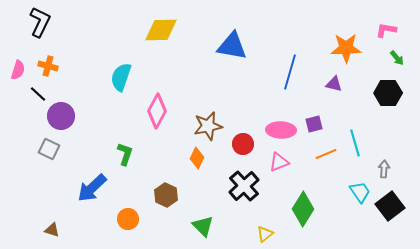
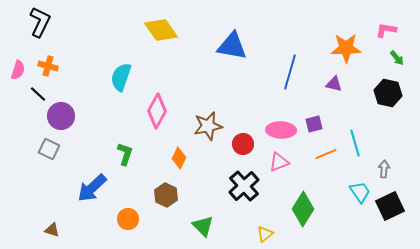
yellow diamond: rotated 56 degrees clockwise
black hexagon: rotated 12 degrees clockwise
orange diamond: moved 18 px left
black square: rotated 12 degrees clockwise
